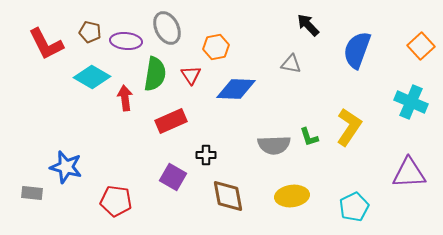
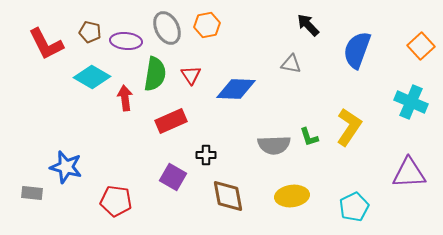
orange hexagon: moved 9 px left, 22 px up
